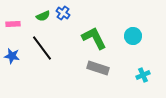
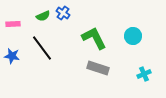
cyan cross: moved 1 px right, 1 px up
